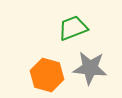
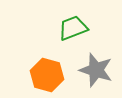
gray star: moved 6 px right, 2 px down; rotated 12 degrees clockwise
